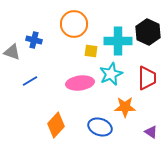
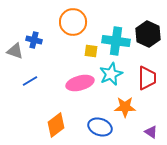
orange circle: moved 1 px left, 2 px up
black hexagon: moved 2 px down
cyan cross: moved 2 px left; rotated 8 degrees clockwise
gray triangle: moved 3 px right, 1 px up
pink ellipse: rotated 8 degrees counterclockwise
orange diamond: rotated 10 degrees clockwise
